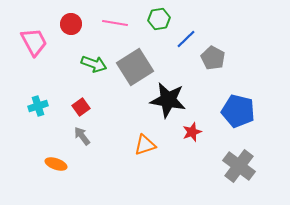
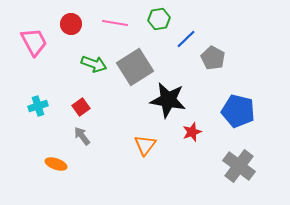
orange triangle: rotated 35 degrees counterclockwise
